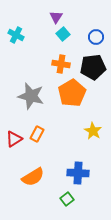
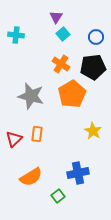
cyan cross: rotated 21 degrees counterclockwise
orange cross: rotated 24 degrees clockwise
orange pentagon: moved 1 px down
orange rectangle: rotated 21 degrees counterclockwise
red triangle: rotated 12 degrees counterclockwise
blue cross: rotated 15 degrees counterclockwise
orange semicircle: moved 2 px left
green square: moved 9 px left, 3 px up
